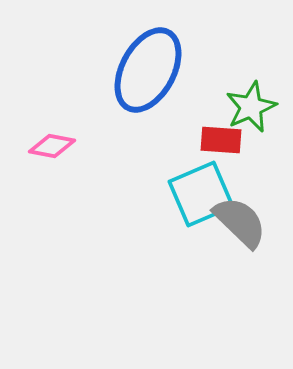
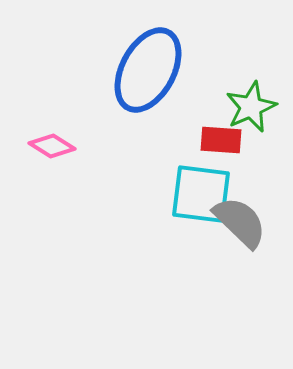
pink diamond: rotated 21 degrees clockwise
cyan square: rotated 30 degrees clockwise
